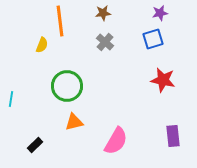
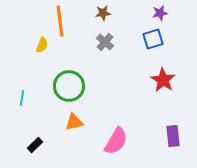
red star: rotated 20 degrees clockwise
green circle: moved 2 px right
cyan line: moved 11 px right, 1 px up
